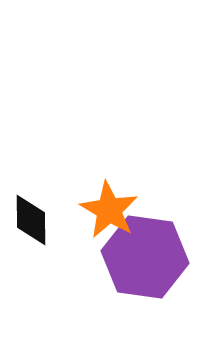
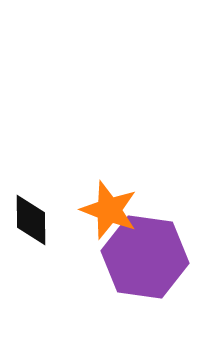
orange star: rotated 10 degrees counterclockwise
